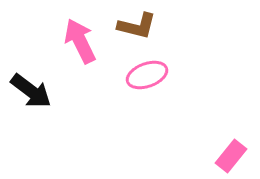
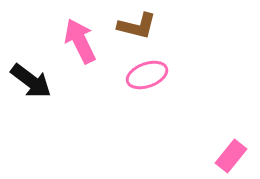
black arrow: moved 10 px up
